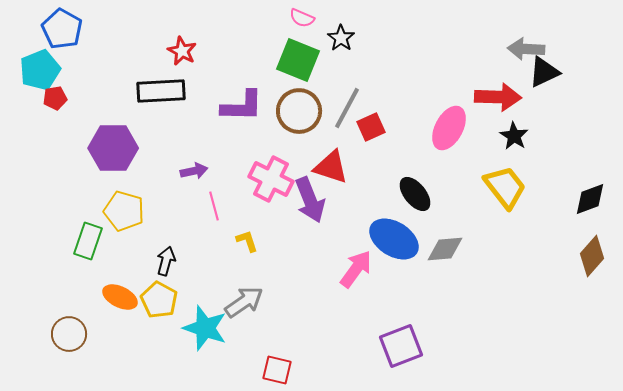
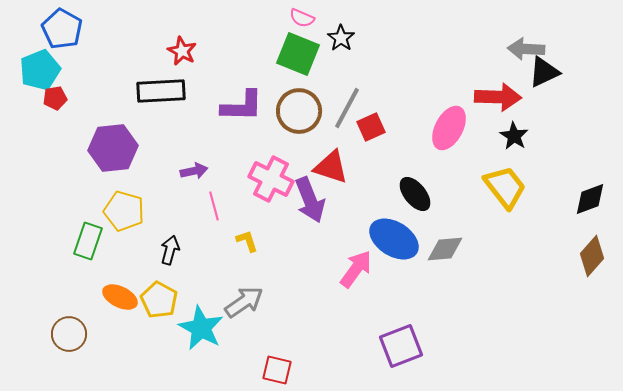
green square at (298, 60): moved 6 px up
purple hexagon at (113, 148): rotated 6 degrees counterclockwise
black arrow at (166, 261): moved 4 px right, 11 px up
cyan star at (205, 328): moved 4 px left; rotated 9 degrees clockwise
